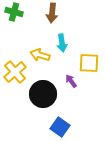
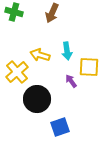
brown arrow: rotated 18 degrees clockwise
cyan arrow: moved 5 px right, 8 px down
yellow square: moved 4 px down
yellow cross: moved 2 px right
black circle: moved 6 px left, 5 px down
blue square: rotated 36 degrees clockwise
